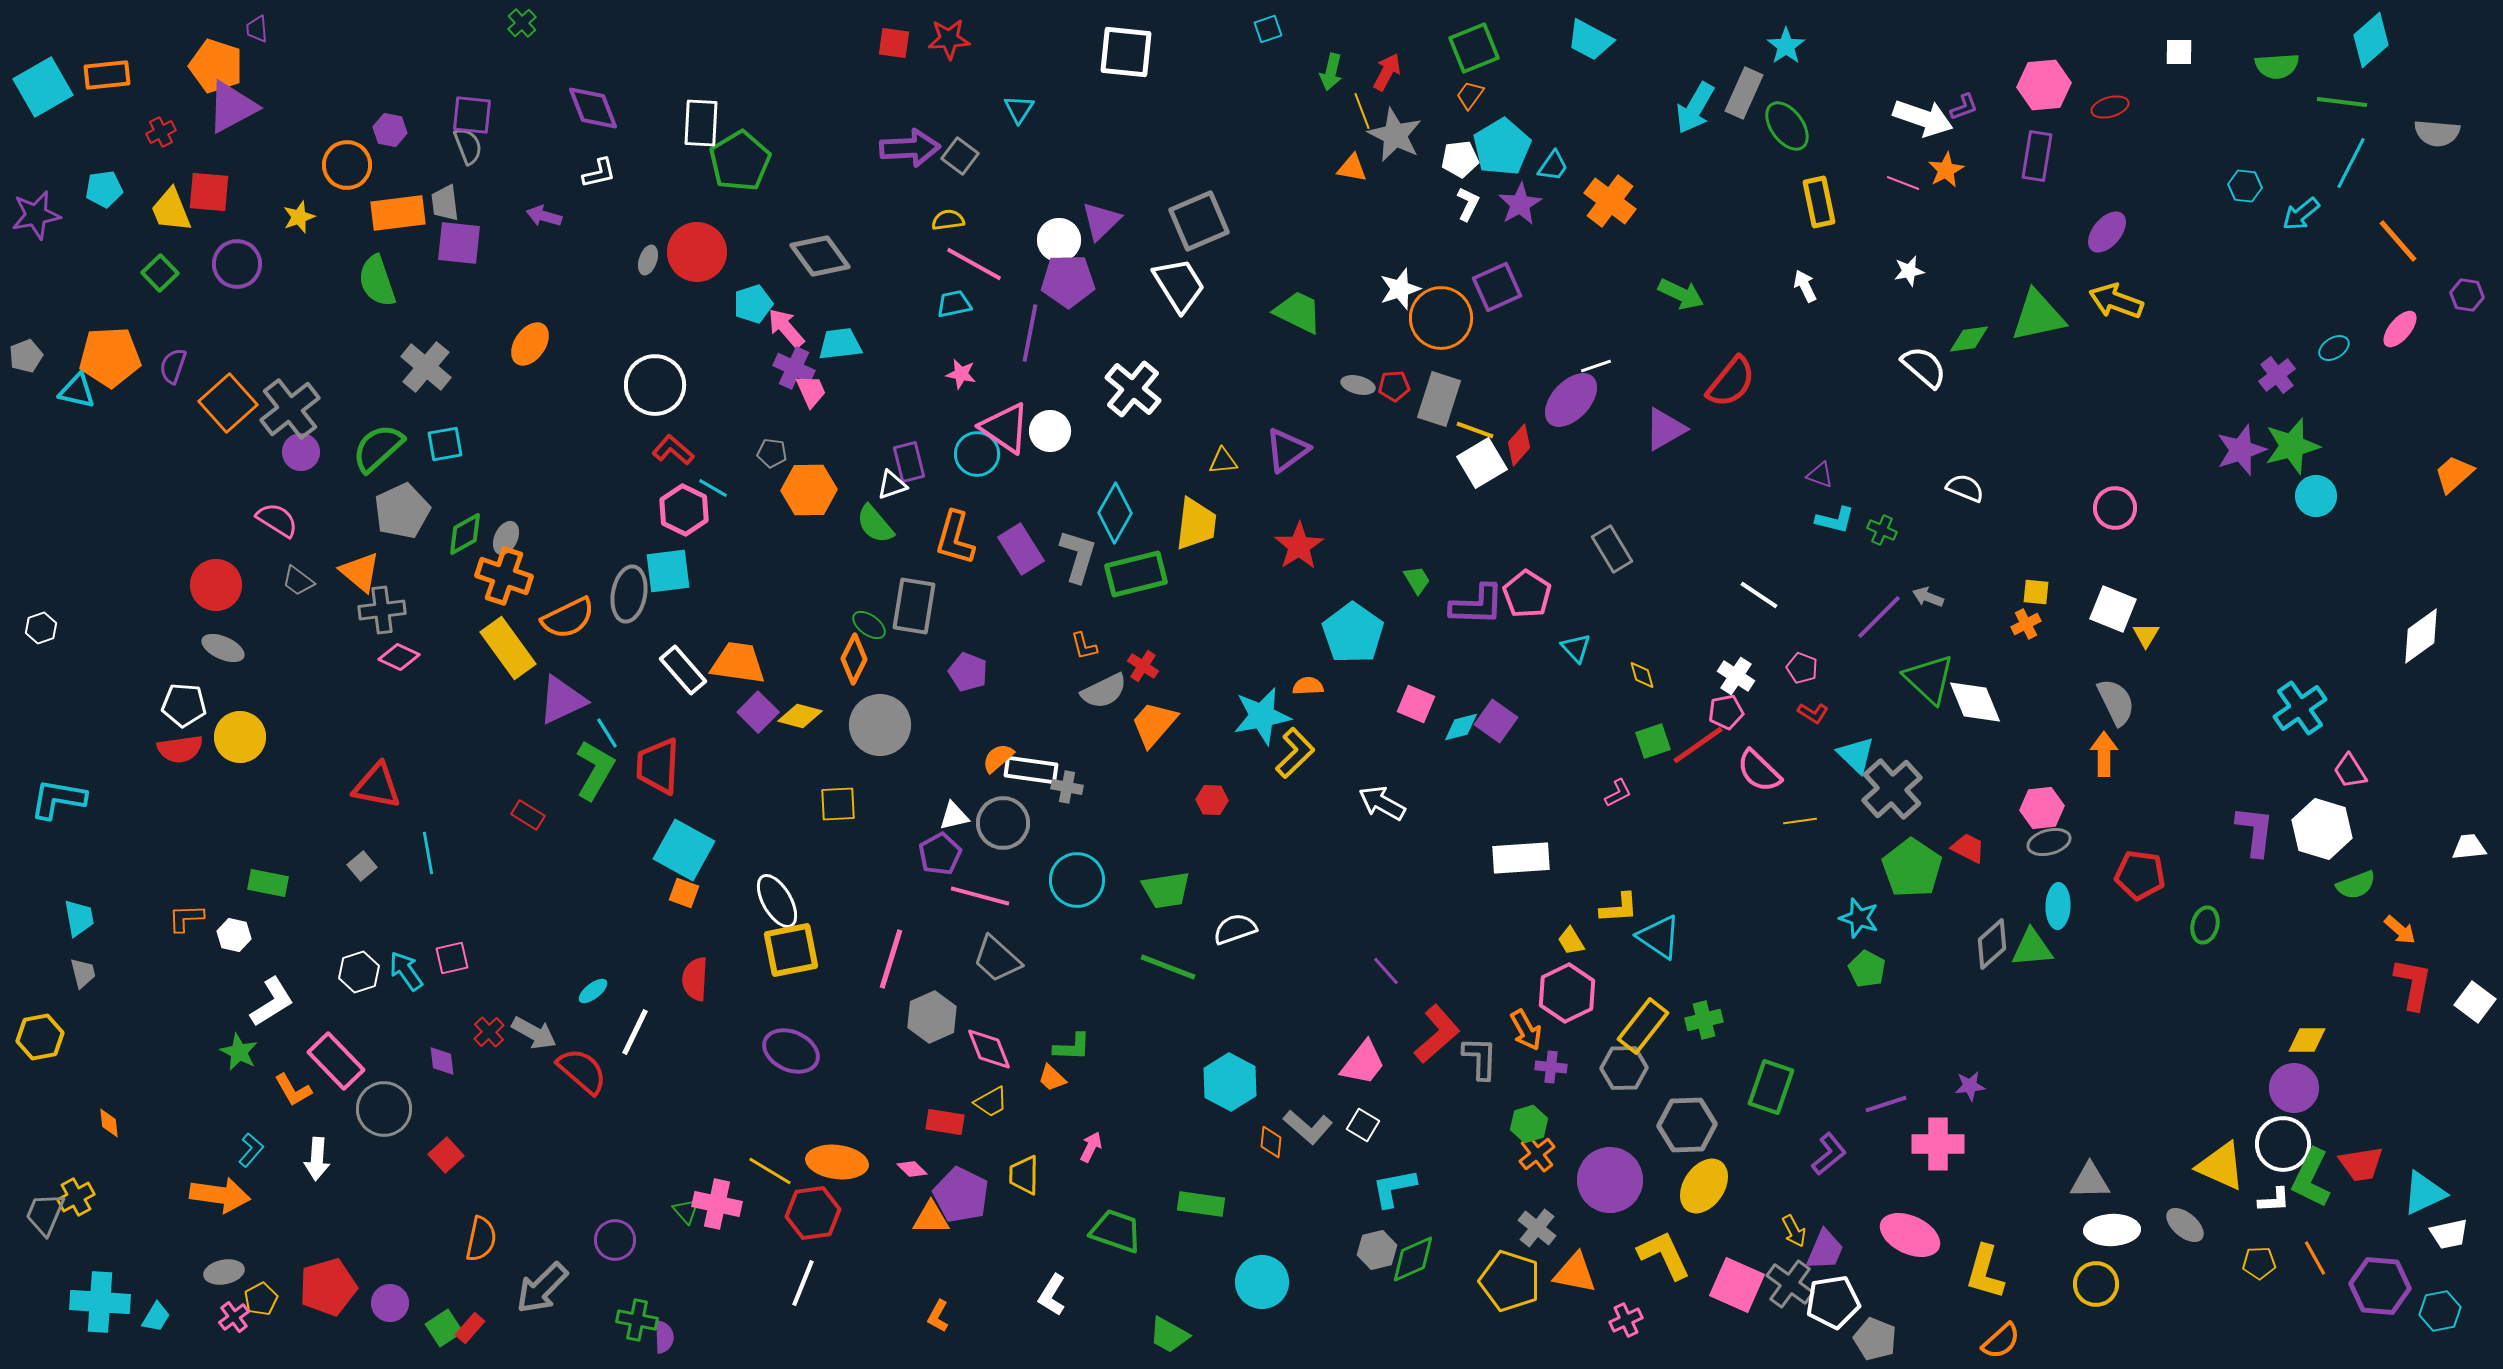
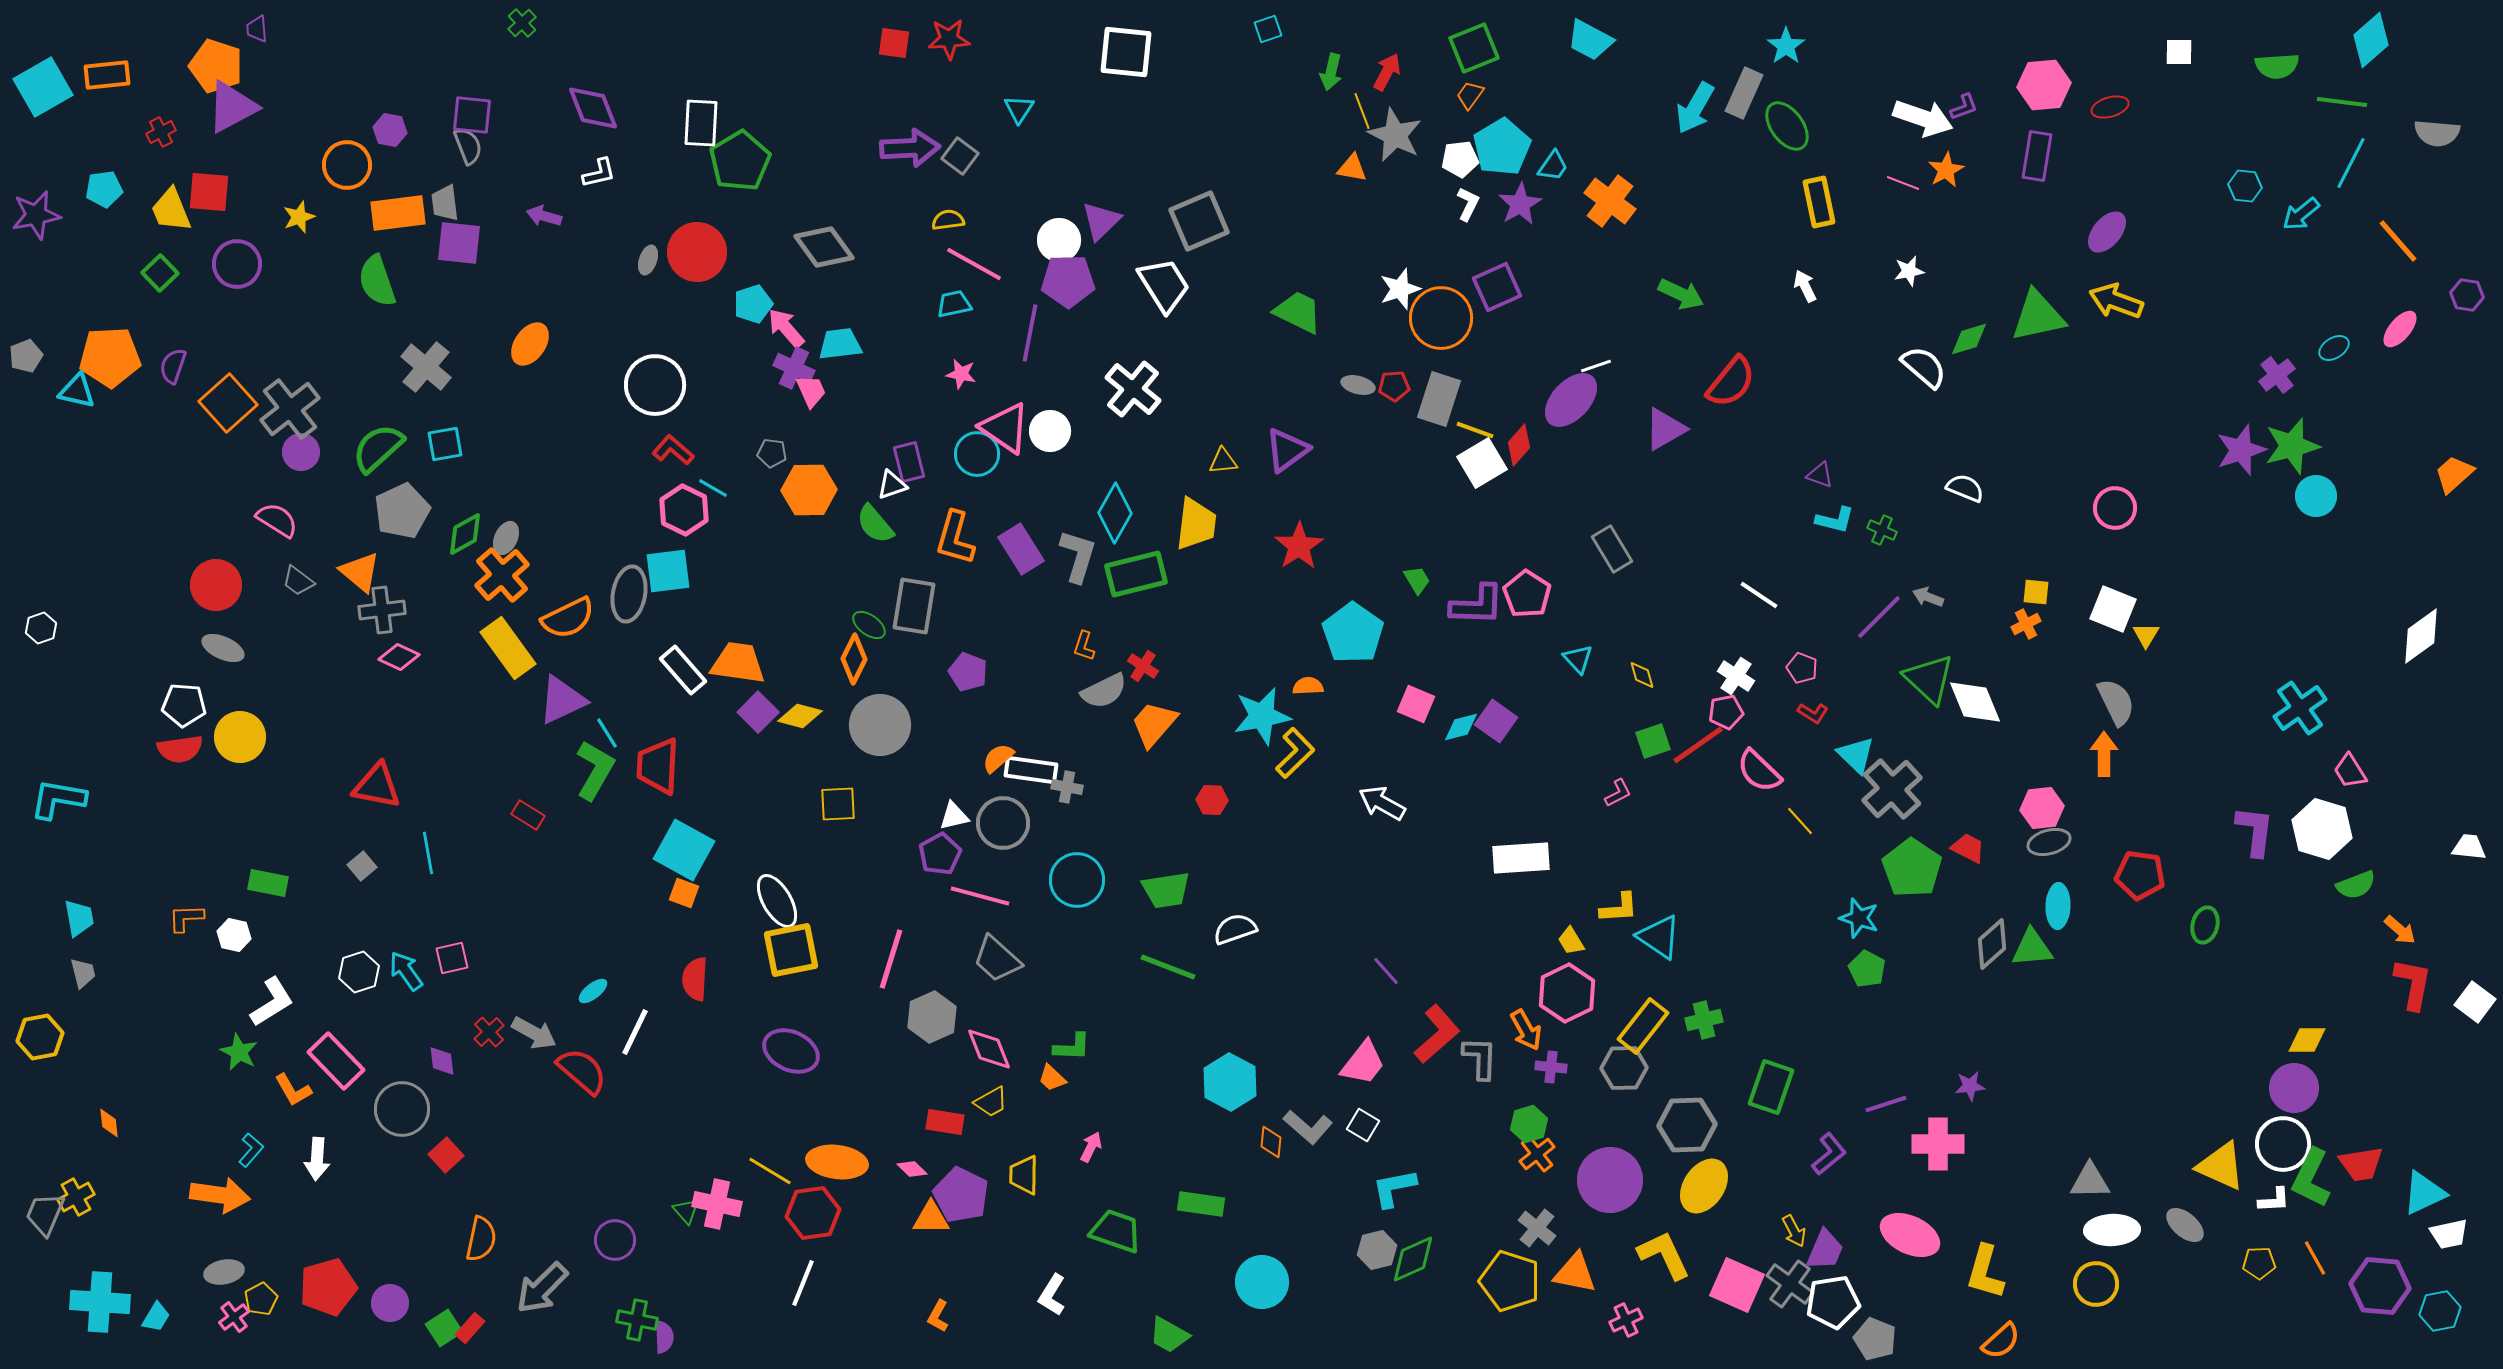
gray diamond at (820, 256): moved 4 px right, 9 px up
white trapezoid at (1179, 285): moved 15 px left
green diamond at (1969, 339): rotated 9 degrees counterclockwise
orange cross at (504, 576): moved 2 px left, 1 px up; rotated 30 degrees clockwise
orange L-shape at (1084, 646): rotated 32 degrees clockwise
cyan triangle at (1576, 648): moved 2 px right, 11 px down
yellow line at (1800, 821): rotated 56 degrees clockwise
white trapezoid at (2469, 847): rotated 12 degrees clockwise
gray circle at (384, 1109): moved 18 px right
